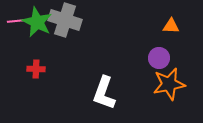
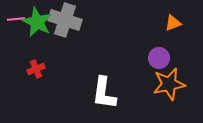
pink line: moved 2 px up
orange triangle: moved 2 px right, 3 px up; rotated 24 degrees counterclockwise
red cross: rotated 24 degrees counterclockwise
white L-shape: rotated 12 degrees counterclockwise
